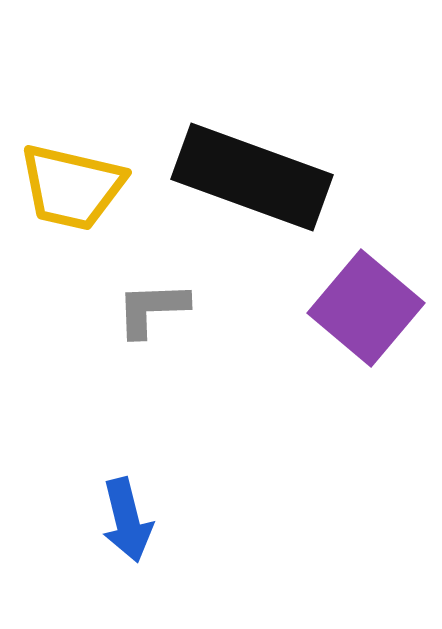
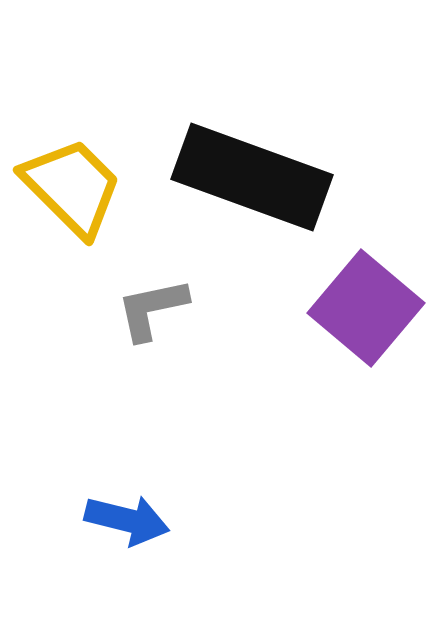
yellow trapezoid: rotated 148 degrees counterclockwise
gray L-shape: rotated 10 degrees counterclockwise
blue arrow: rotated 62 degrees counterclockwise
